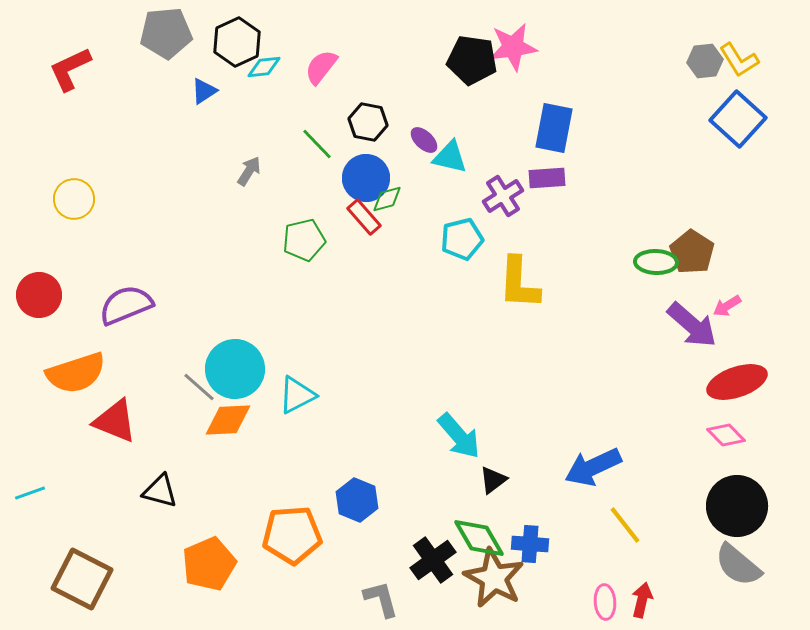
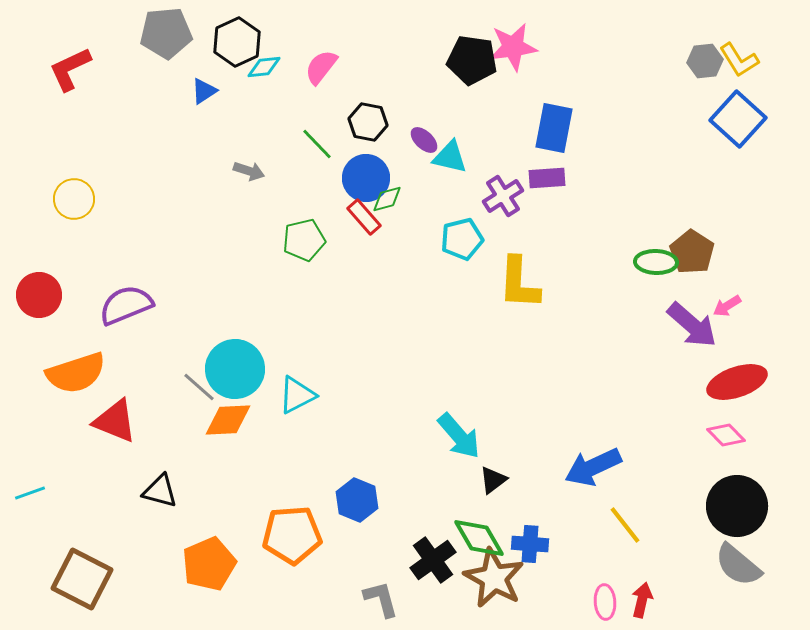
gray arrow at (249, 171): rotated 76 degrees clockwise
